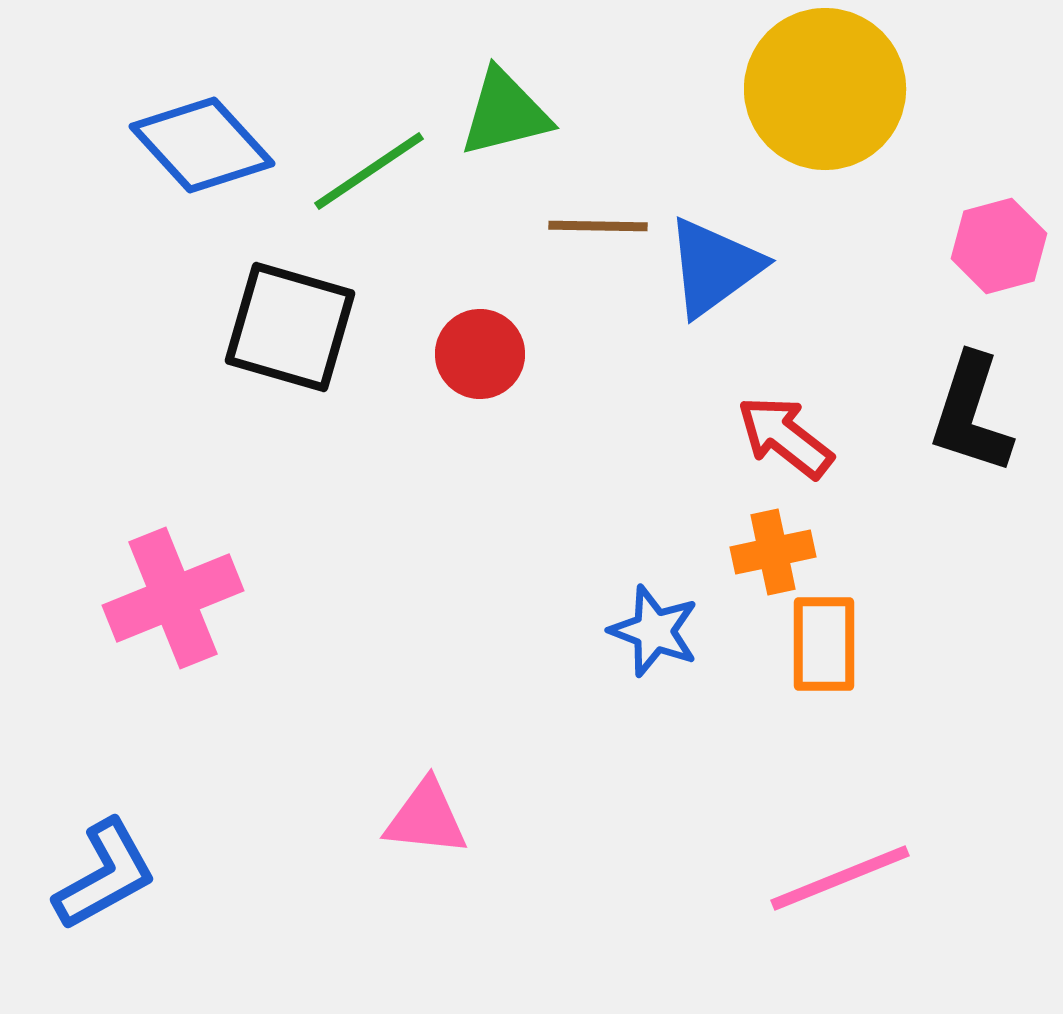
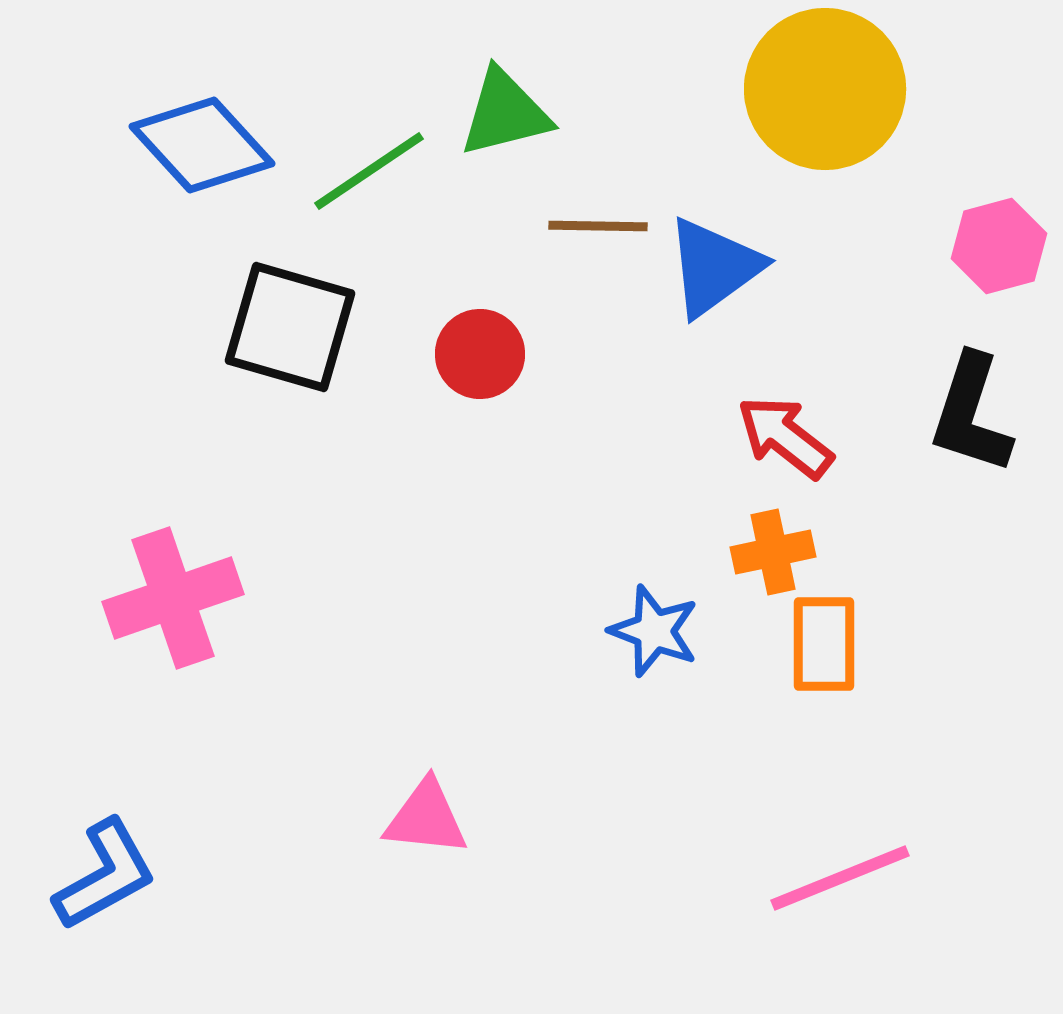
pink cross: rotated 3 degrees clockwise
